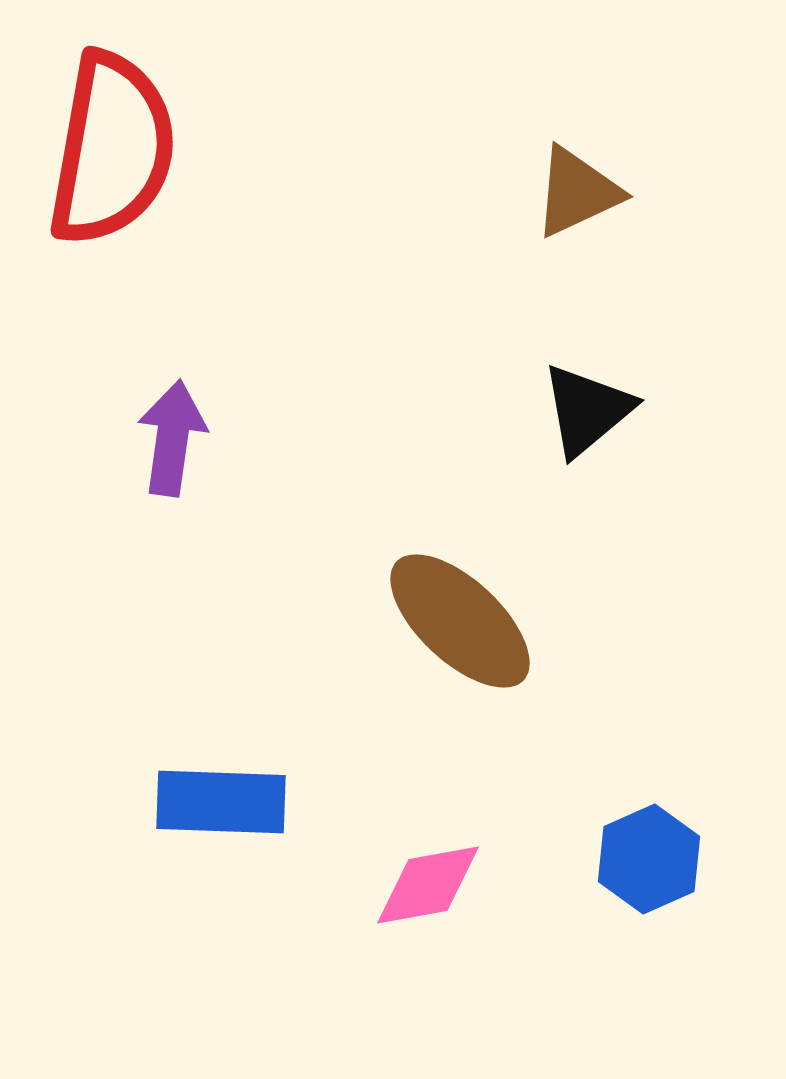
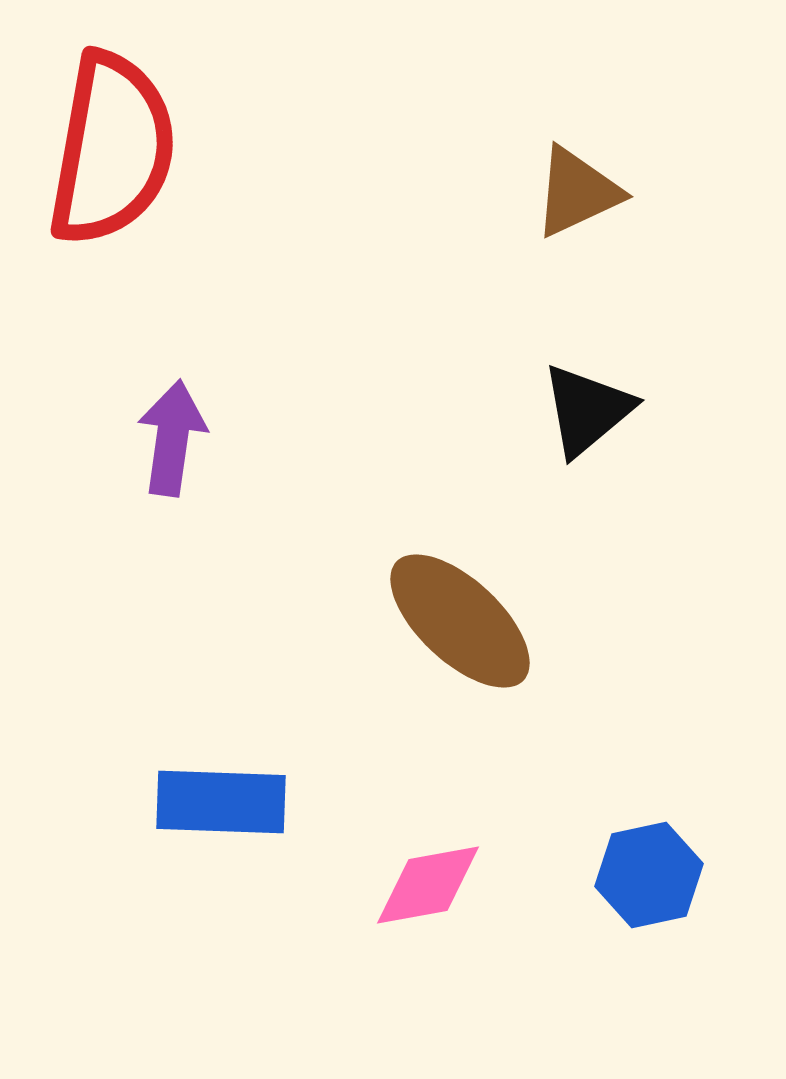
blue hexagon: moved 16 px down; rotated 12 degrees clockwise
